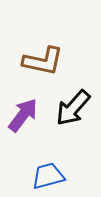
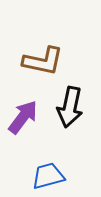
black arrow: moved 3 px left, 1 px up; rotated 30 degrees counterclockwise
purple arrow: moved 2 px down
